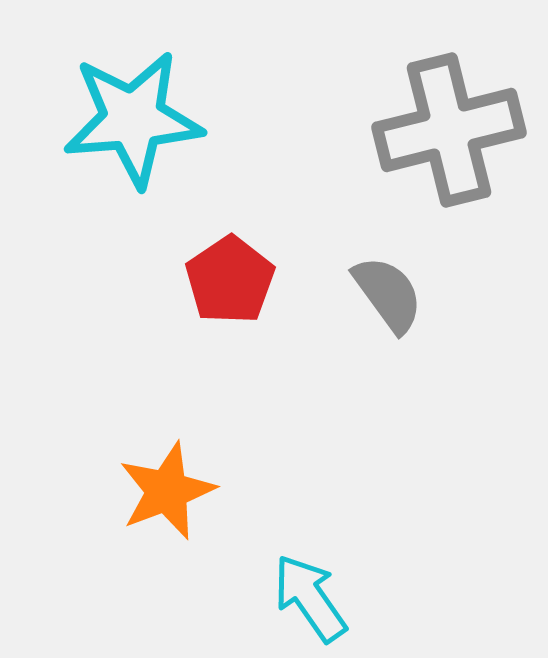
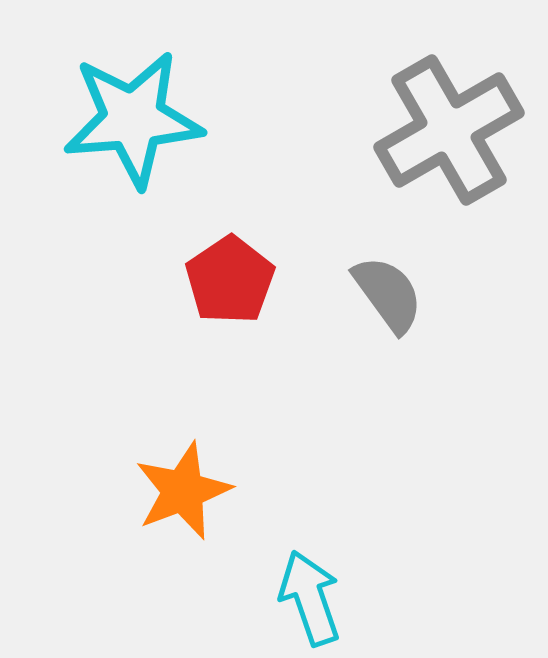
gray cross: rotated 16 degrees counterclockwise
orange star: moved 16 px right
cyan arrow: rotated 16 degrees clockwise
